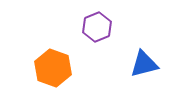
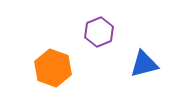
purple hexagon: moved 2 px right, 5 px down
